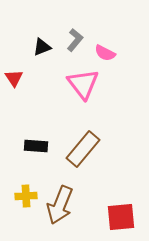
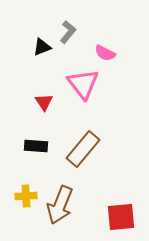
gray L-shape: moved 7 px left, 8 px up
red triangle: moved 30 px right, 24 px down
